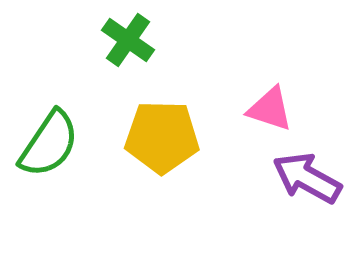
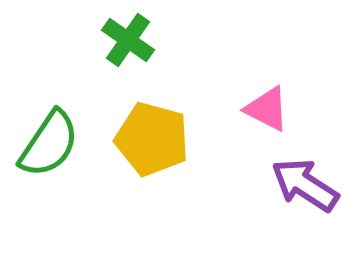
pink triangle: moved 3 px left; rotated 9 degrees clockwise
yellow pentagon: moved 10 px left, 2 px down; rotated 14 degrees clockwise
purple arrow: moved 2 px left, 7 px down; rotated 4 degrees clockwise
